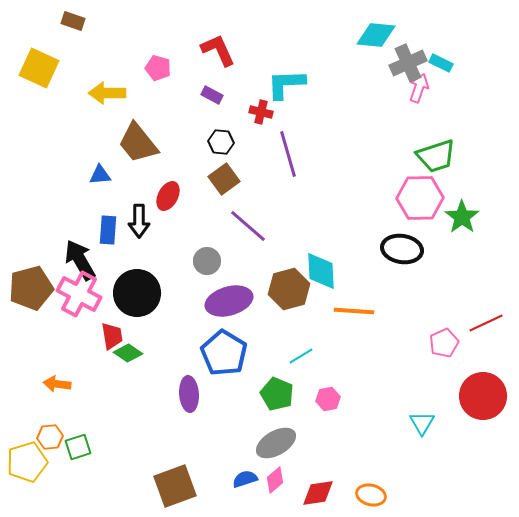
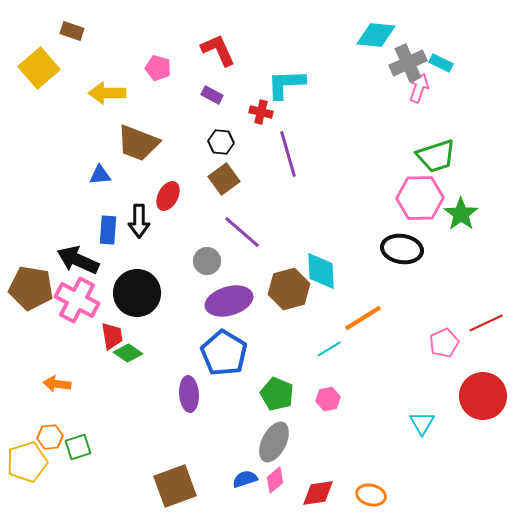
brown rectangle at (73, 21): moved 1 px left, 10 px down
yellow square at (39, 68): rotated 24 degrees clockwise
brown trapezoid at (138, 143): rotated 30 degrees counterclockwise
green star at (462, 217): moved 1 px left, 3 px up
purple line at (248, 226): moved 6 px left, 6 px down
black arrow at (80, 260): moved 2 px left; rotated 36 degrees counterclockwise
brown pentagon at (31, 288): rotated 24 degrees clockwise
pink cross at (79, 294): moved 2 px left, 6 px down
orange line at (354, 311): moved 9 px right, 7 px down; rotated 36 degrees counterclockwise
cyan line at (301, 356): moved 28 px right, 7 px up
gray ellipse at (276, 443): moved 2 px left, 1 px up; rotated 33 degrees counterclockwise
